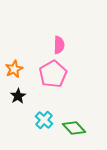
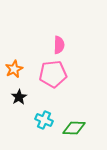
pink pentagon: rotated 24 degrees clockwise
black star: moved 1 px right, 1 px down
cyan cross: rotated 18 degrees counterclockwise
green diamond: rotated 45 degrees counterclockwise
